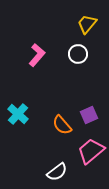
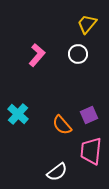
pink trapezoid: rotated 44 degrees counterclockwise
